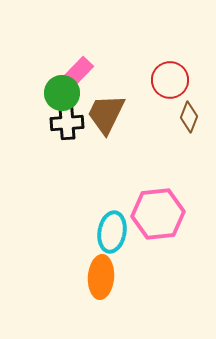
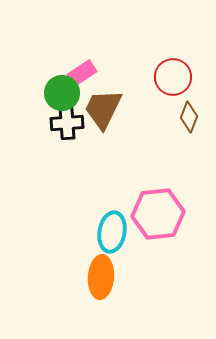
pink rectangle: moved 3 px right, 2 px down; rotated 12 degrees clockwise
red circle: moved 3 px right, 3 px up
brown trapezoid: moved 3 px left, 5 px up
